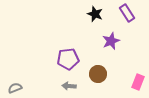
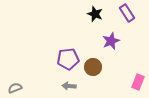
brown circle: moved 5 px left, 7 px up
